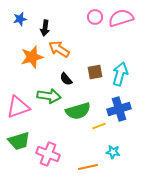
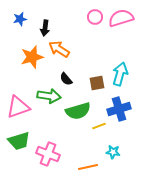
brown square: moved 2 px right, 11 px down
